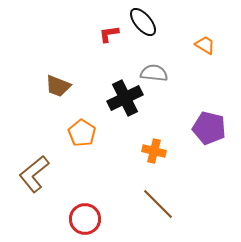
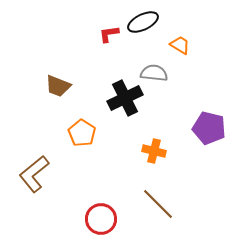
black ellipse: rotated 76 degrees counterclockwise
orange trapezoid: moved 25 px left
red circle: moved 16 px right
